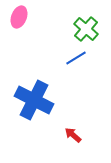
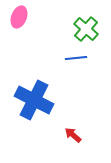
blue line: rotated 25 degrees clockwise
